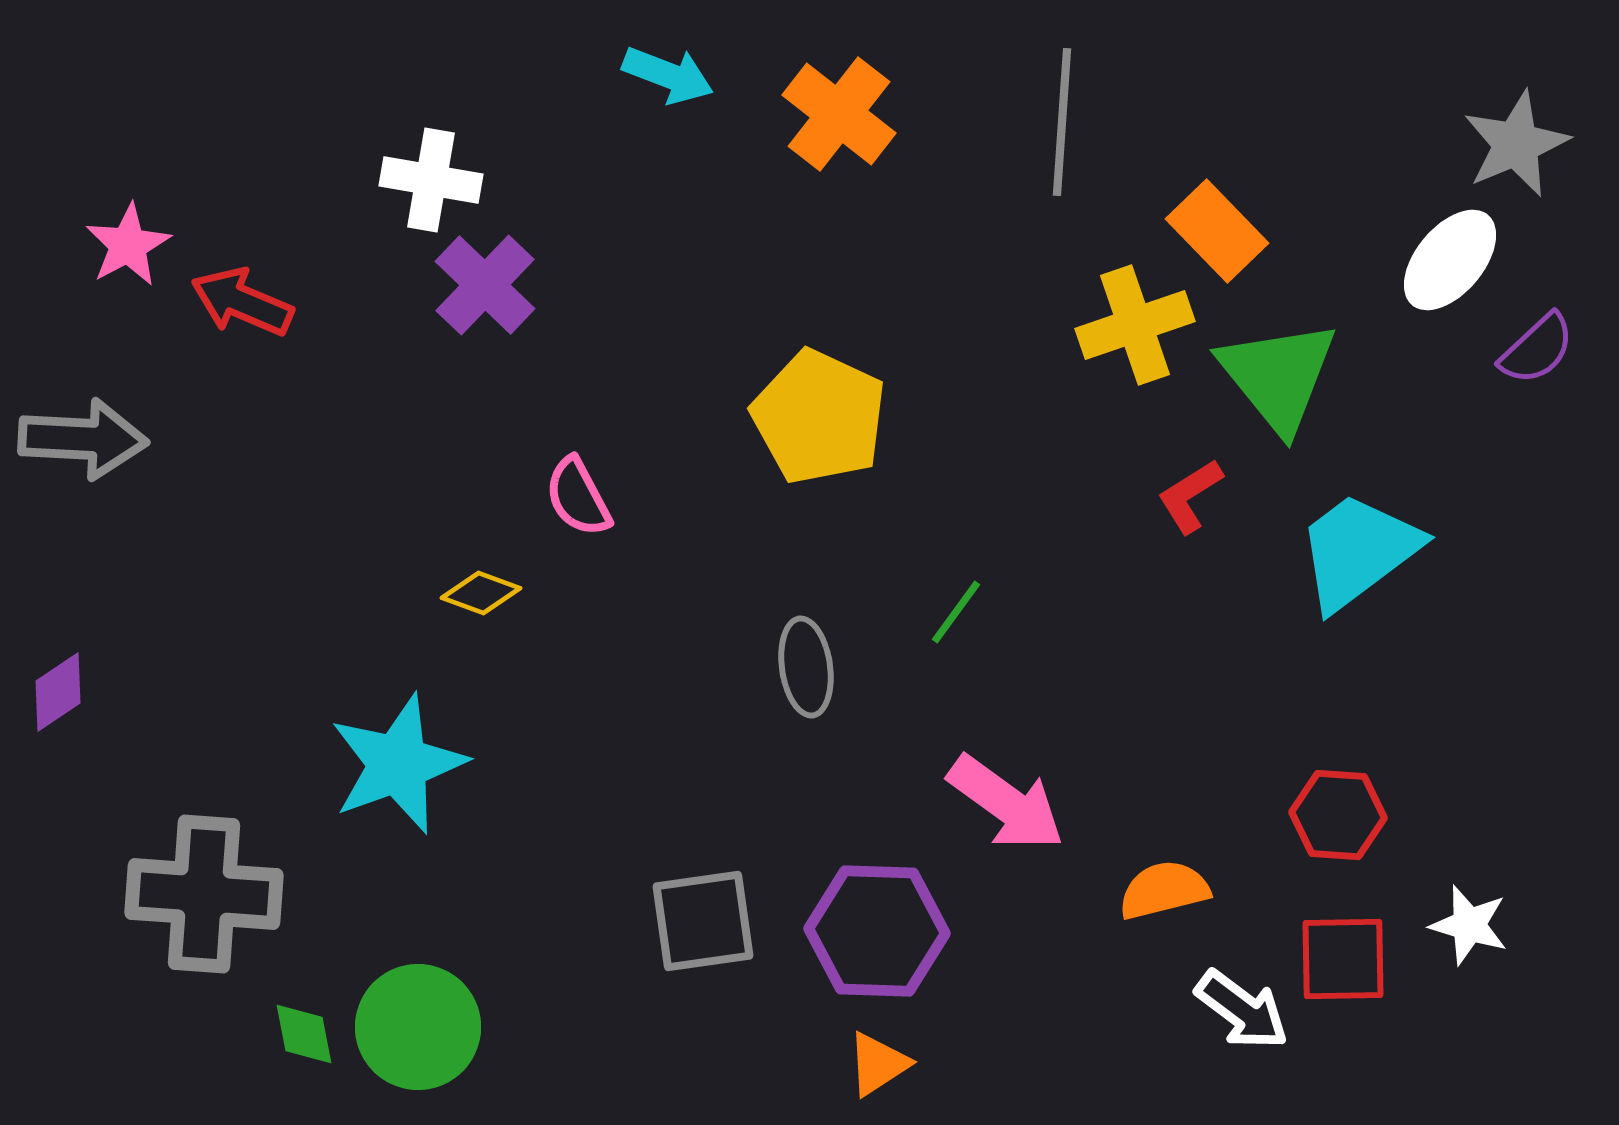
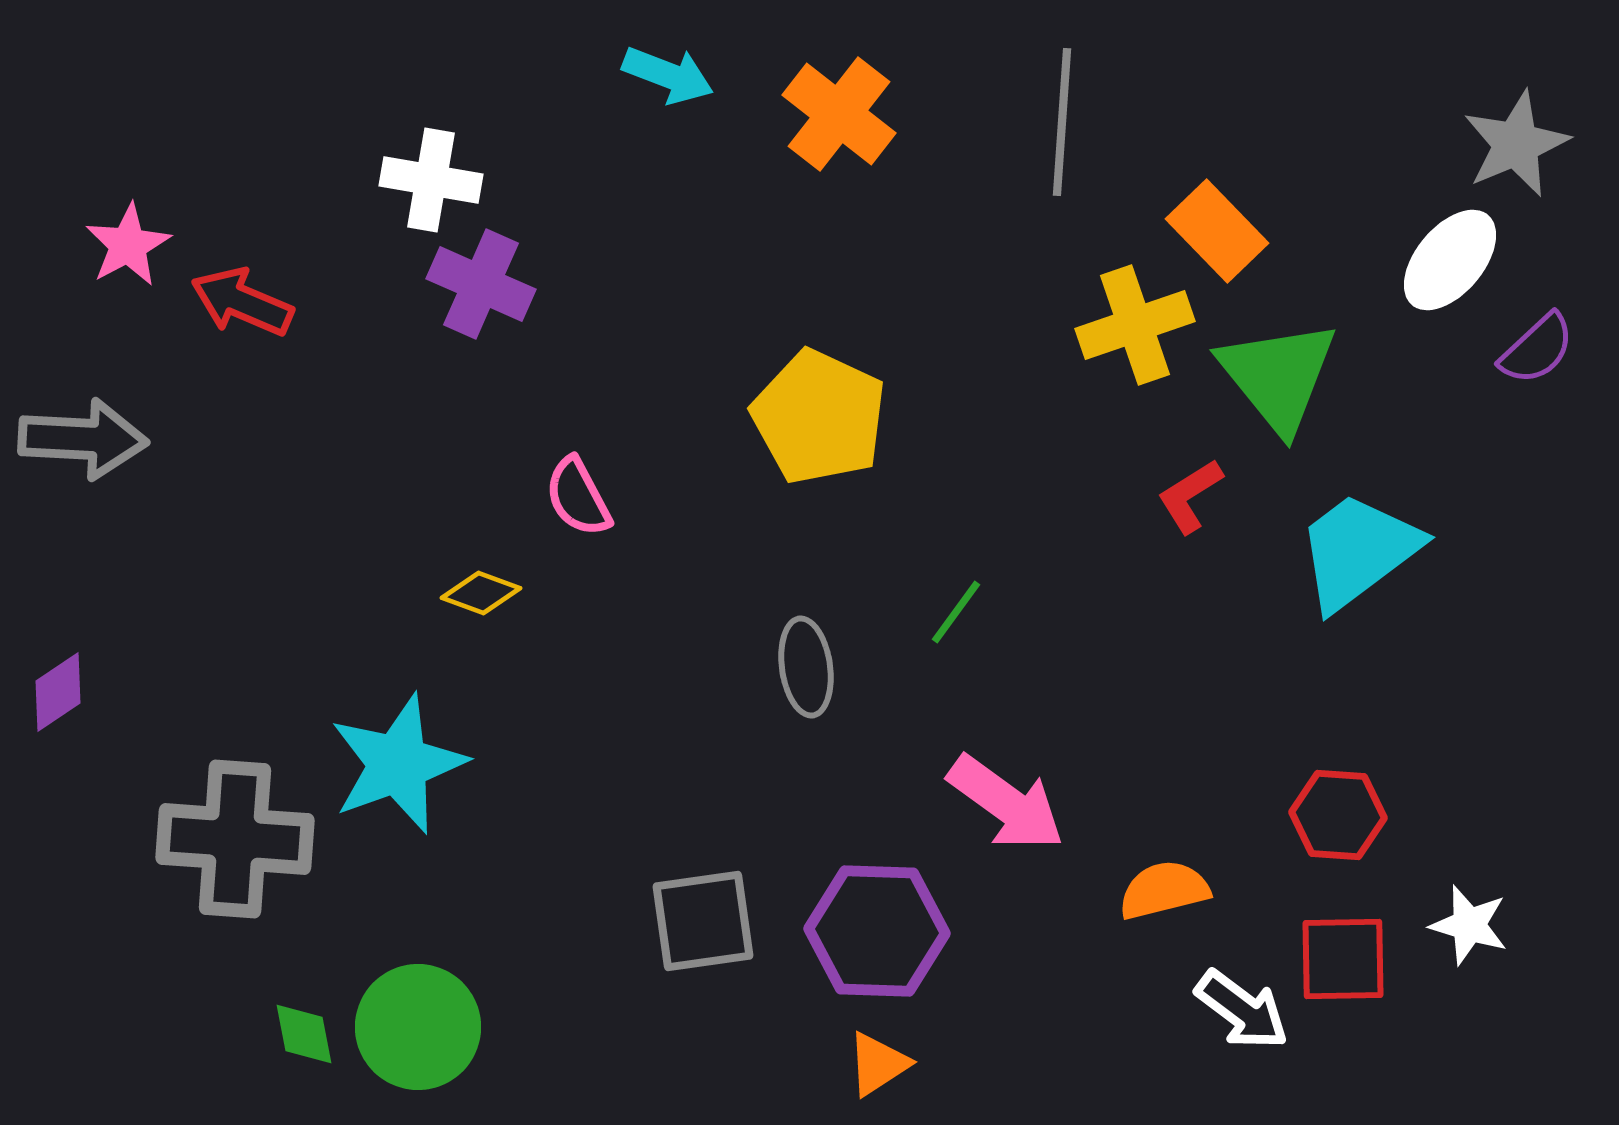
purple cross: moved 4 px left, 1 px up; rotated 20 degrees counterclockwise
gray cross: moved 31 px right, 55 px up
